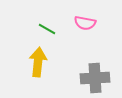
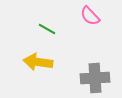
pink semicircle: moved 5 px right, 7 px up; rotated 35 degrees clockwise
yellow arrow: rotated 88 degrees counterclockwise
